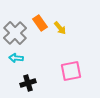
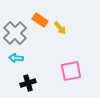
orange rectangle: moved 3 px up; rotated 21 degrees counterclockwise
